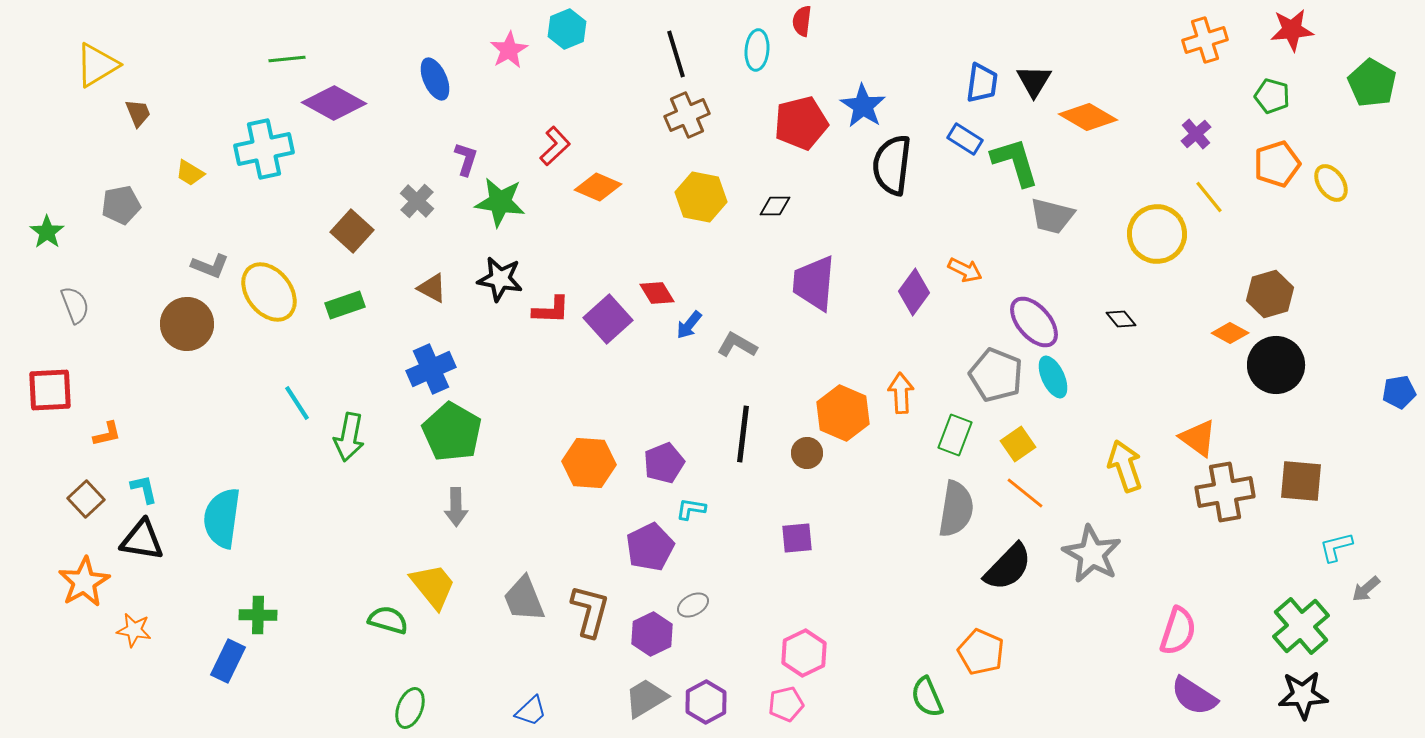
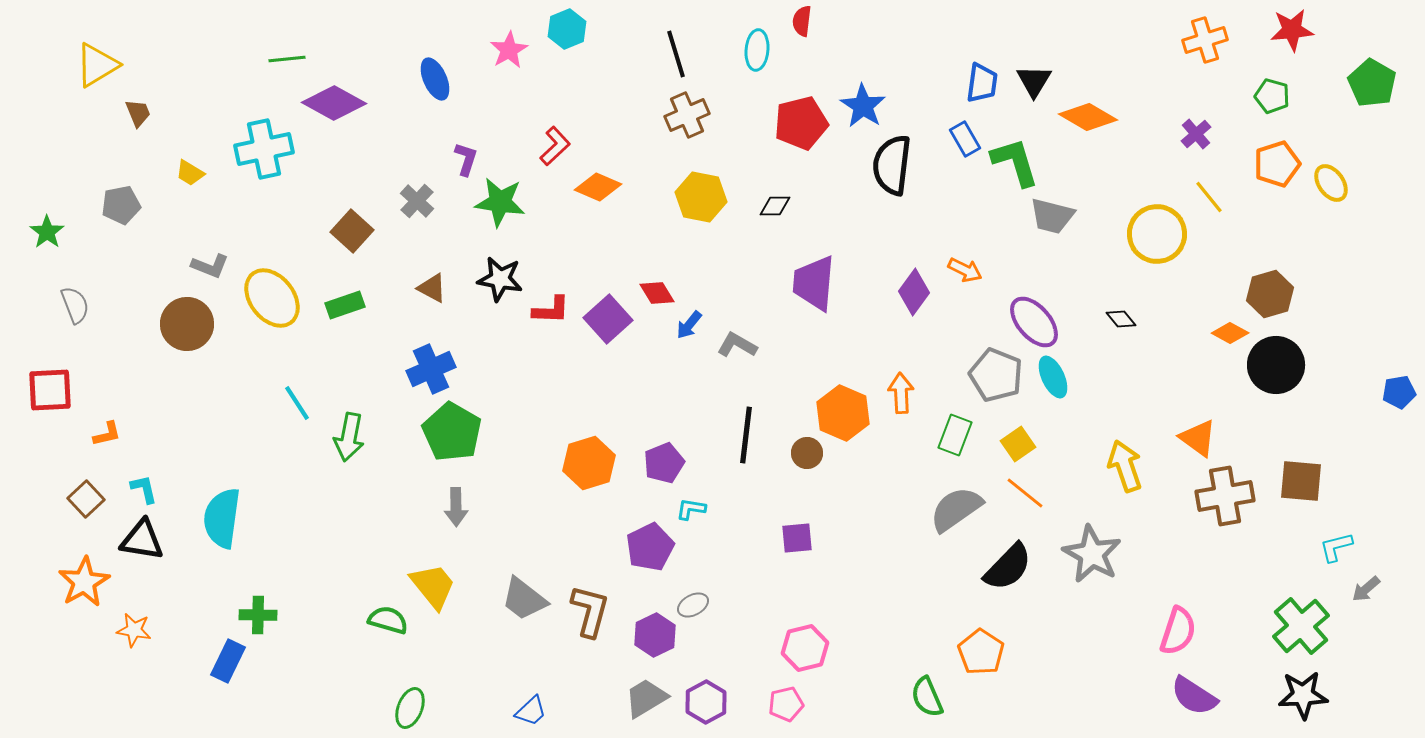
blue rectangle at (965, 139): rotated 28 degrees clockwise
yellow ellipse at (269, 292): moved 3 px right, 6 px down
black line at (743, 434): moved 3 px right, 1 px down
orange hexagon at (589, 463): rotated 21 degrees counterclockwise
brown cross at (1225, 492): moved 4 px down
gray semicircle at (956, 509): rotated 134 degrees counterclockwise
gray trapezoid at (524, 599): rotated 30 degrees counterclockwise
purple hexagon at (652, 634): moved 3 px right, 1 px down
orange pentagon at (981, 652): rotated 9 degrees clockwise
pink hexagon at (804, 653): moved 1 px right, 5 px up; rotated 12 degrees clockwise
